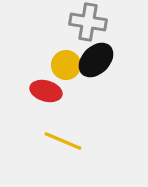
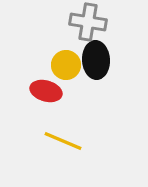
black ellipse: rotated 48 degrees counterclockwise
